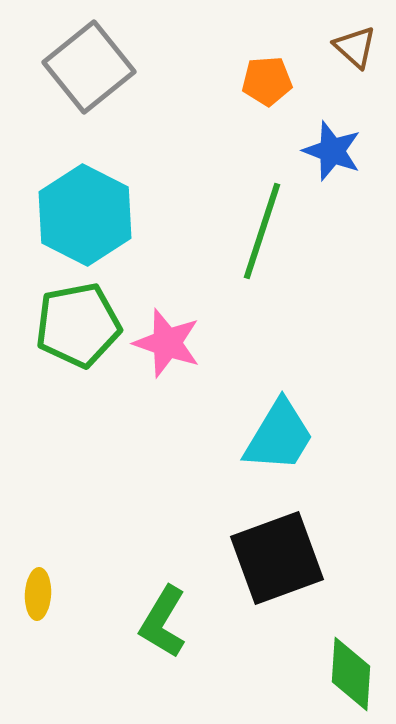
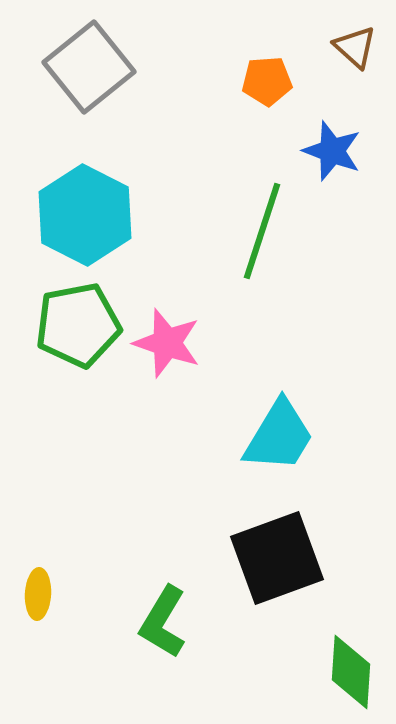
green diamond: moved 2 px up
